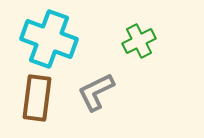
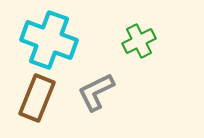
cyan cross: moved 1 px down
brown rectangle: rotated 15 degrees clockwise
